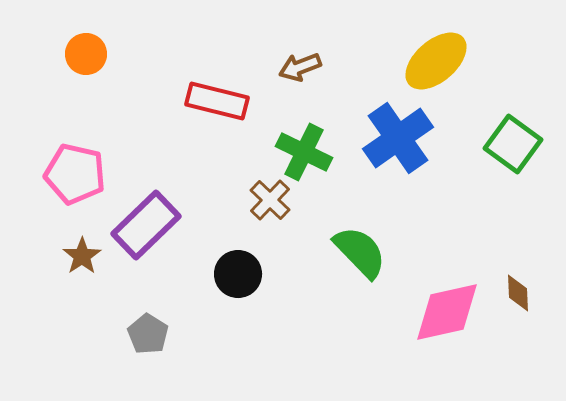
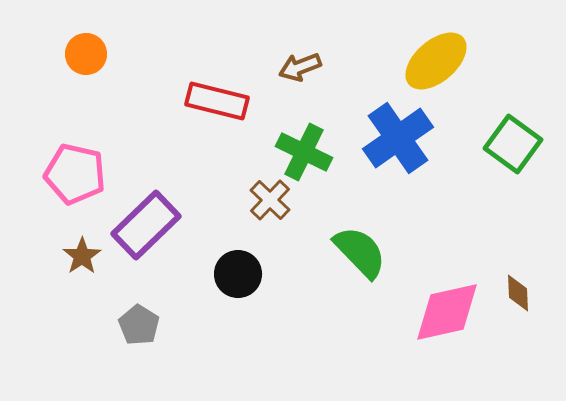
gray pentagon: moved 9 px left, 9 px up
